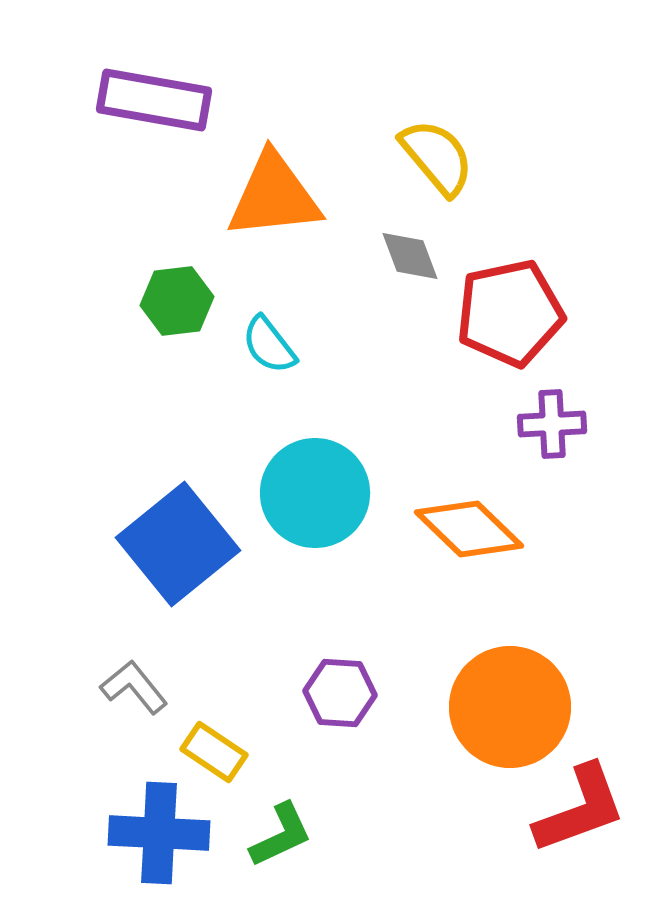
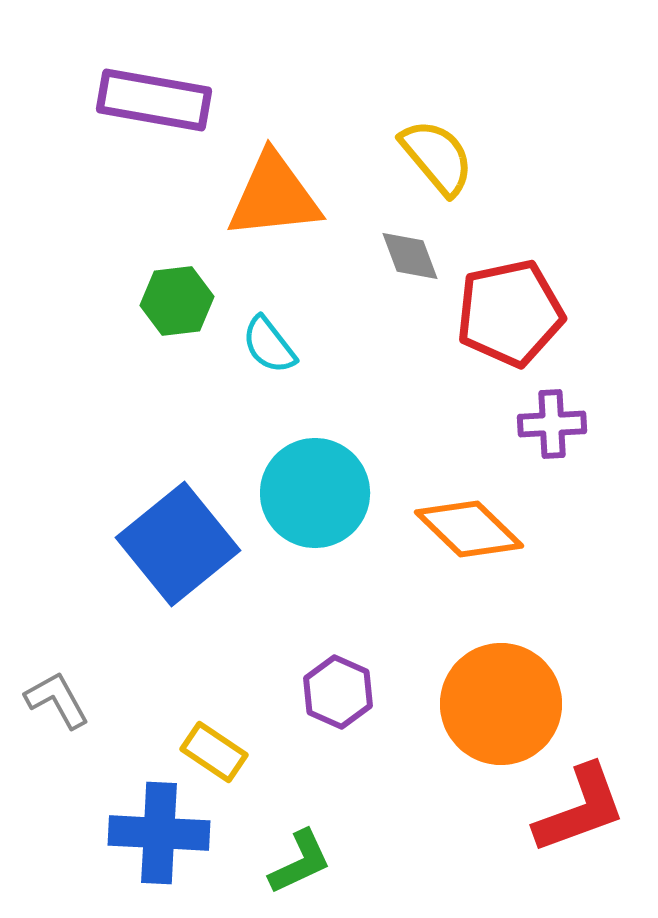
gray L-shape: moved 77 px left, 13 px down; rotated 10 degrees clockwise
purple hexagon: moved 2 px left, 1 px up; rotated 20 degrees clockwise
orange circle: moved 9 px left, 3 px up
green L-shape: moved 19 px right, 27 px down
